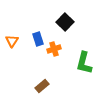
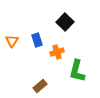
blue rectangle: moved 1 px left, 1 px down
orange cross: moved 3 px right, 3 px down
green L-shape: moved 7 px left, 8 px down
brown rectangle: moved 2 px left
